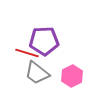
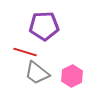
purple pentagon: moved 15 px up
red line: moved 2 px left, 1 px up
